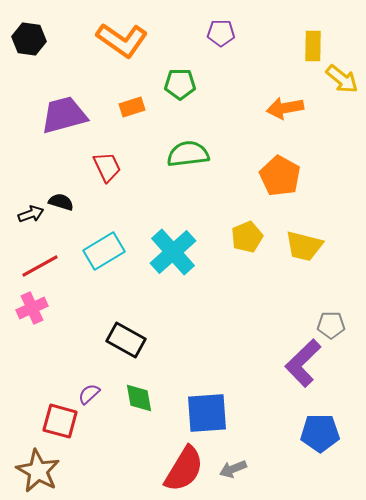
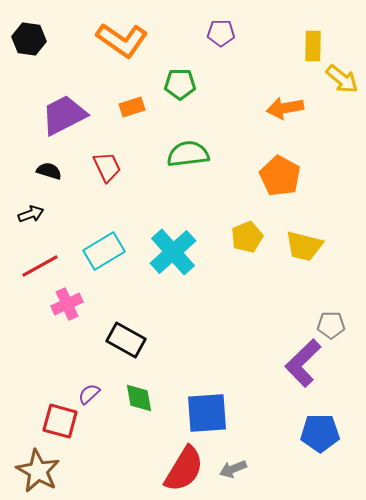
purple trapezoid: rotated 12 degrees counterclockwise
black semicircle: moved 12 px left, 31 px up
pink cross: moved 35 px right, 4 px up
